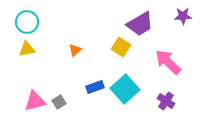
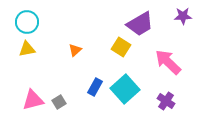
blue rectangle: rotated 42 degrees counterclockwise
pink triangle: moved 2 px left, 1 px up
